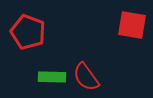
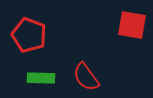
red pentagon: moved 1 px right, 3 px down
green rectangle: moved 11 px left, 1 px down
